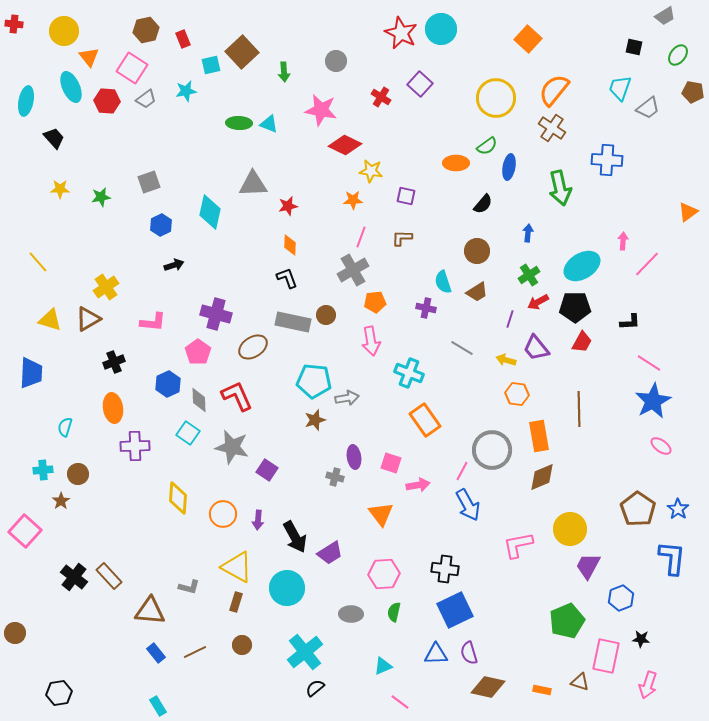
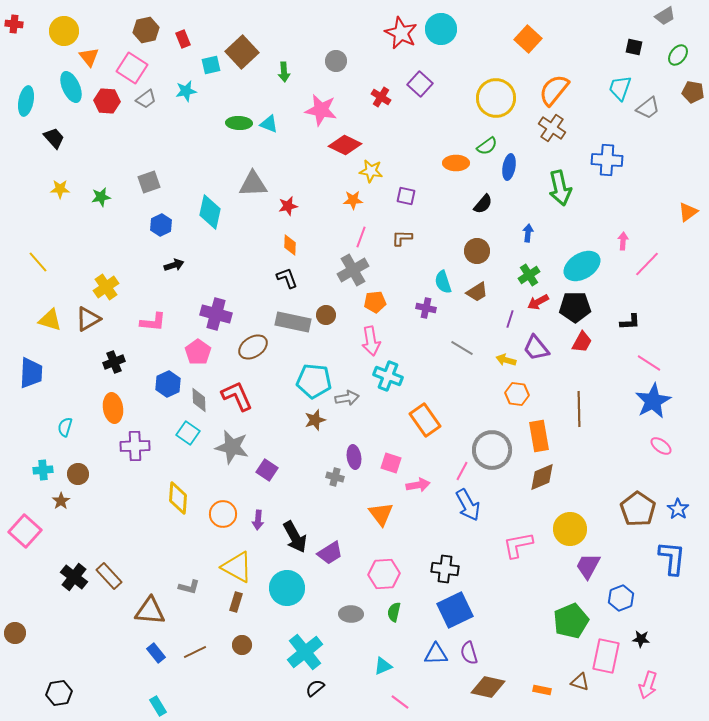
cyan cross at (409, 373): moved 21 px left, 3 px down
green pentagon at (567, 621): moved 4 px right
